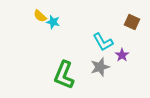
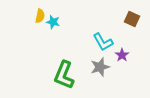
yellow semicircle: rotated 120 degrees counterclockwise
brown square: moved 3 px up
